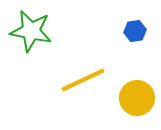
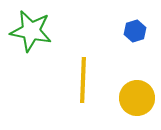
blue hexagon: rotated 10 degrees counterclockwise
yellow line: rotated 63 degrees counterclockwise
